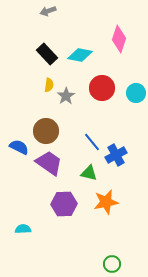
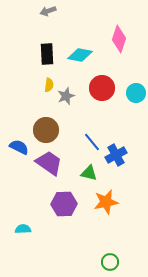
black rectangle: rotated 40 degrees clockwise
gray star: rotated 12 degrees clockwise
brown circle: moved 1 px up
green circle: moved 2 px left, 2 px up
